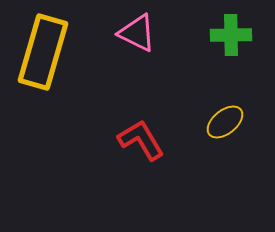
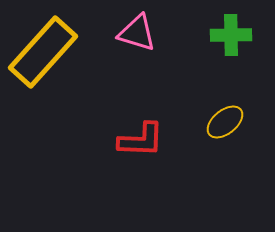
pink triangle: rotated 9 degrees counterclockwise
yellow rectangle: rotated 26 degrees clockwise
red L-shape: rotated 123 degrees clockwise
